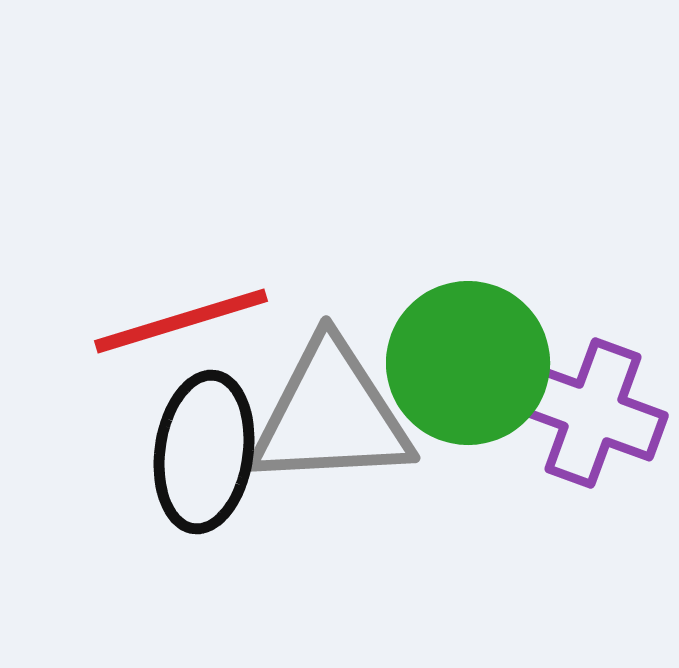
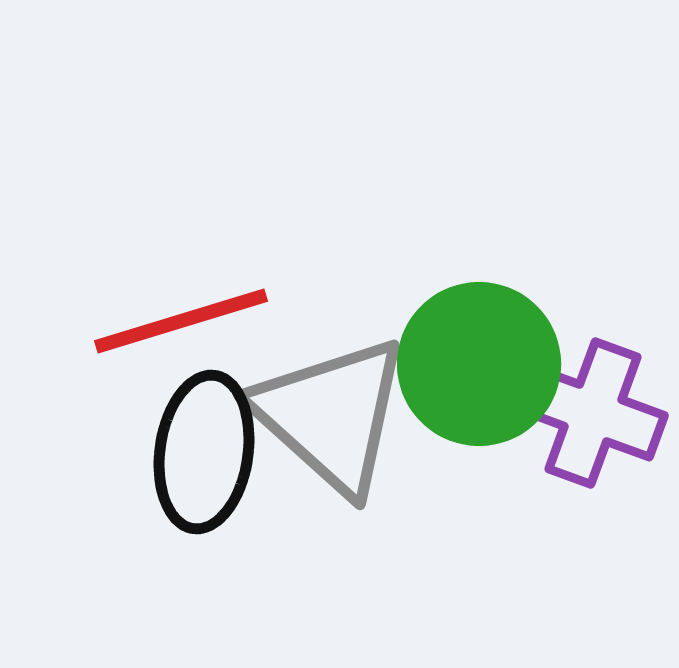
green circle: moved 11 px right, 1 px down
gray triangle: rotated 45 degrees clockwise
